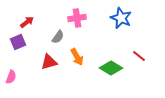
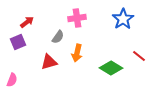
blue star: moved 2 px right, 1 px down; rotated 15 degrees clockwise
orange arrow: moved 4 px up; rotated 42 degrees clockwise
pink semicircle: moved 1 px right, 3 px down
